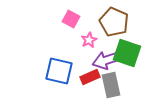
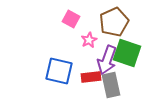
brown pentagon: rotated 24 degrees clockwise
purple arrow: rotated 52 degrees counterclockwise
red rectangle: moved 1 px right; rotated 18 degrees clockwise
